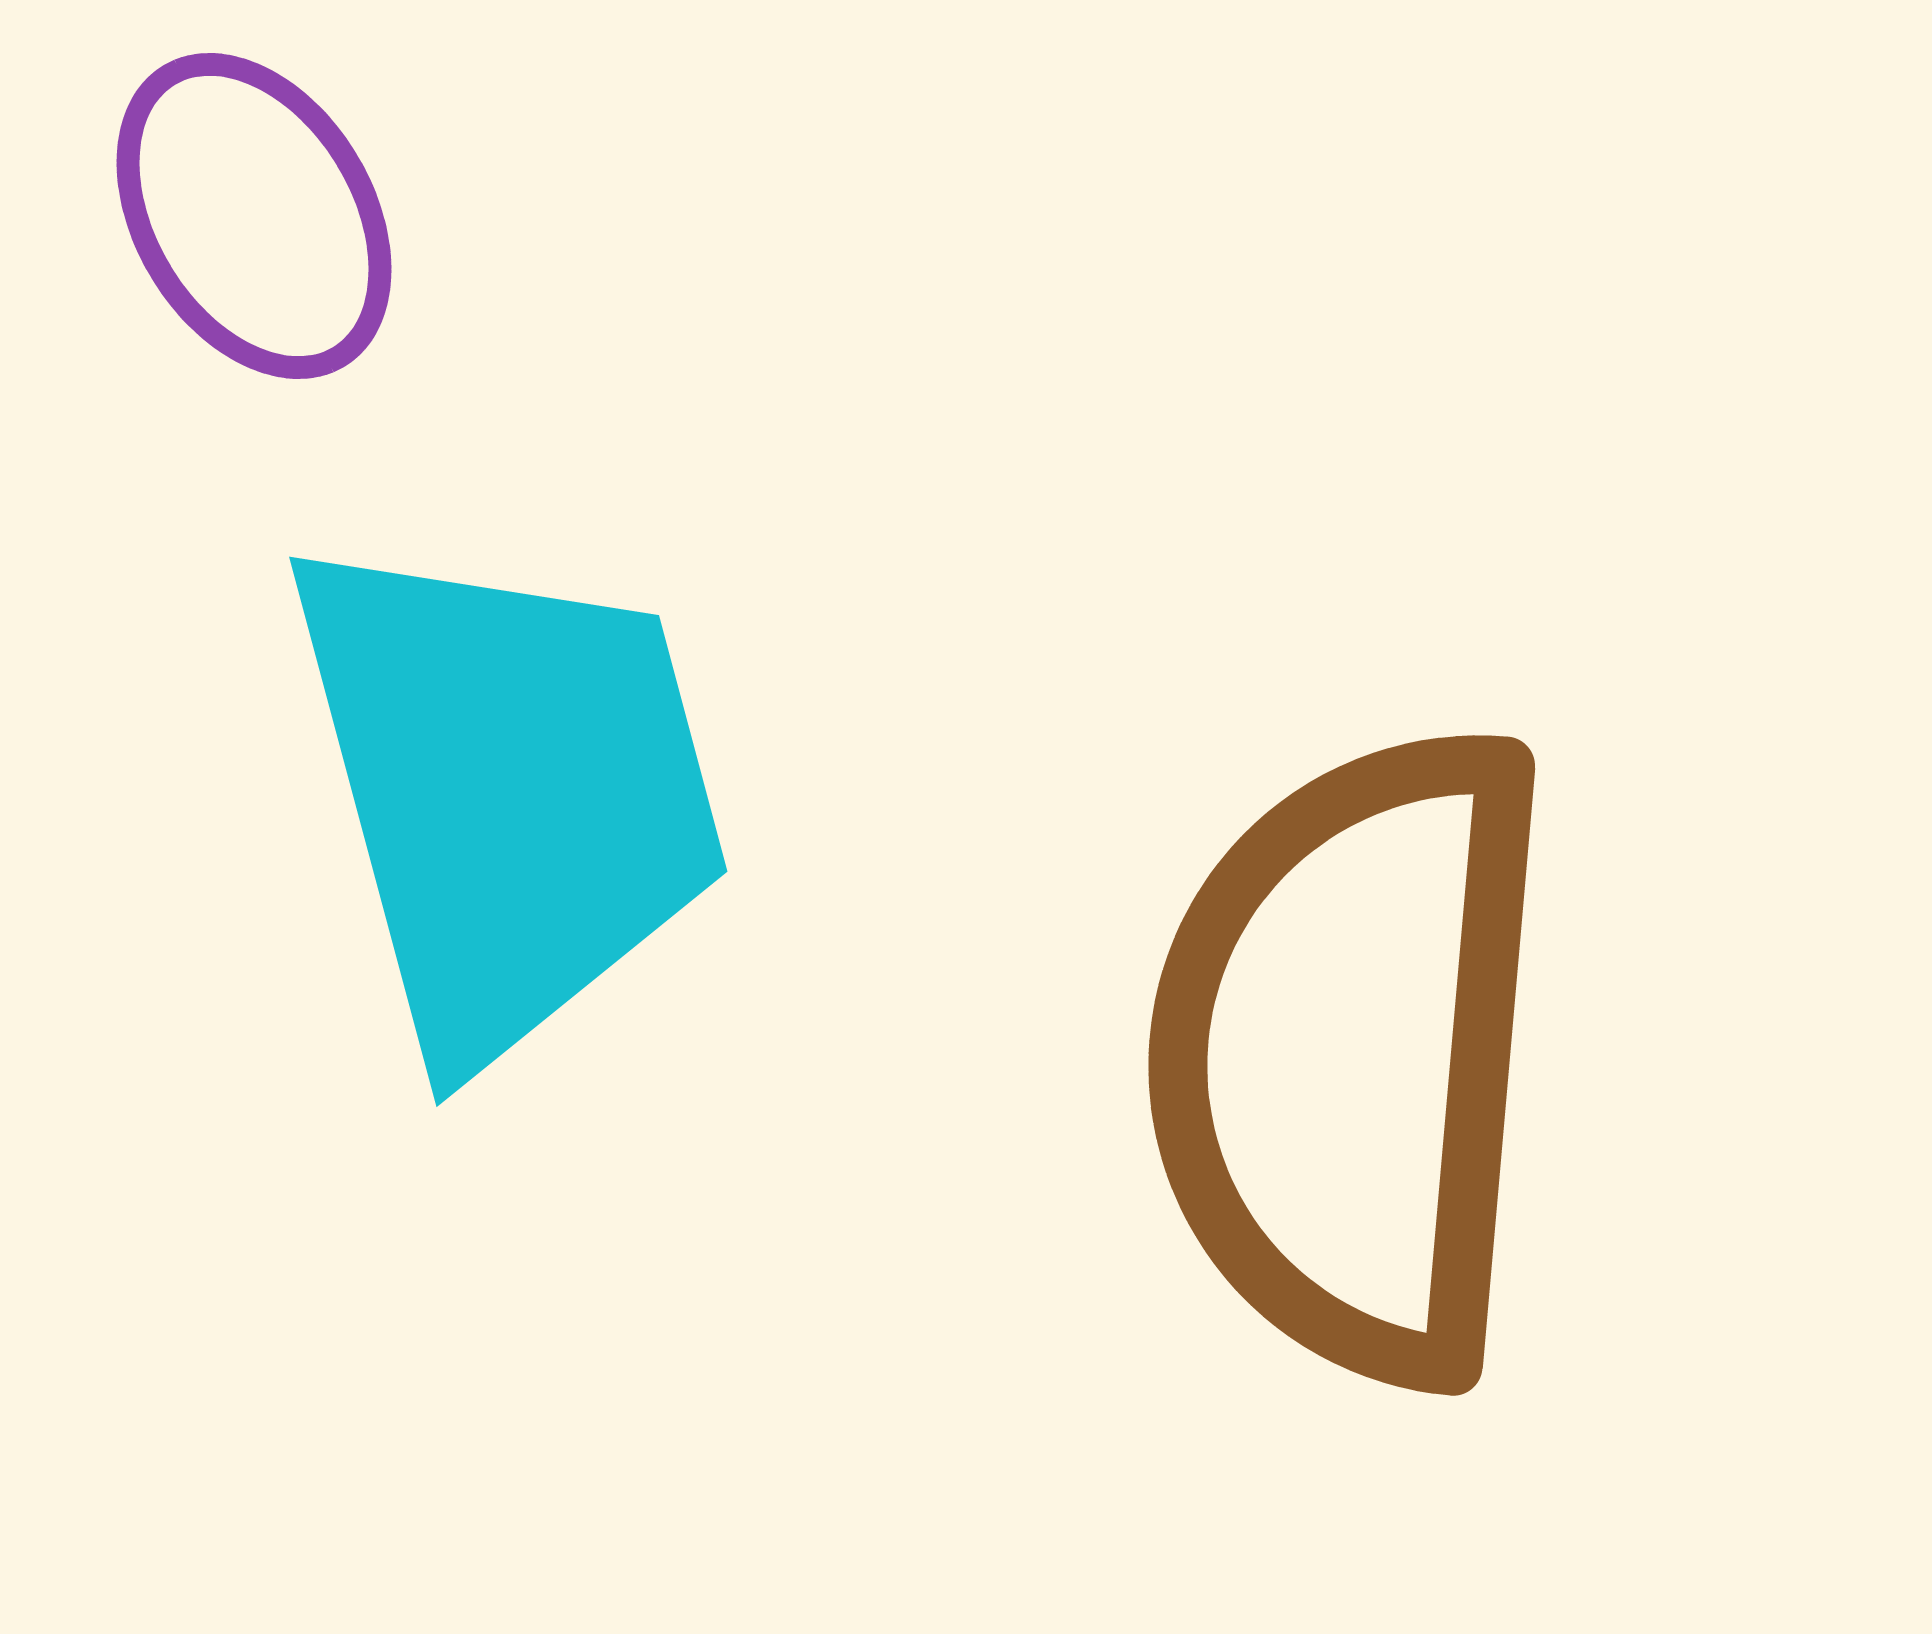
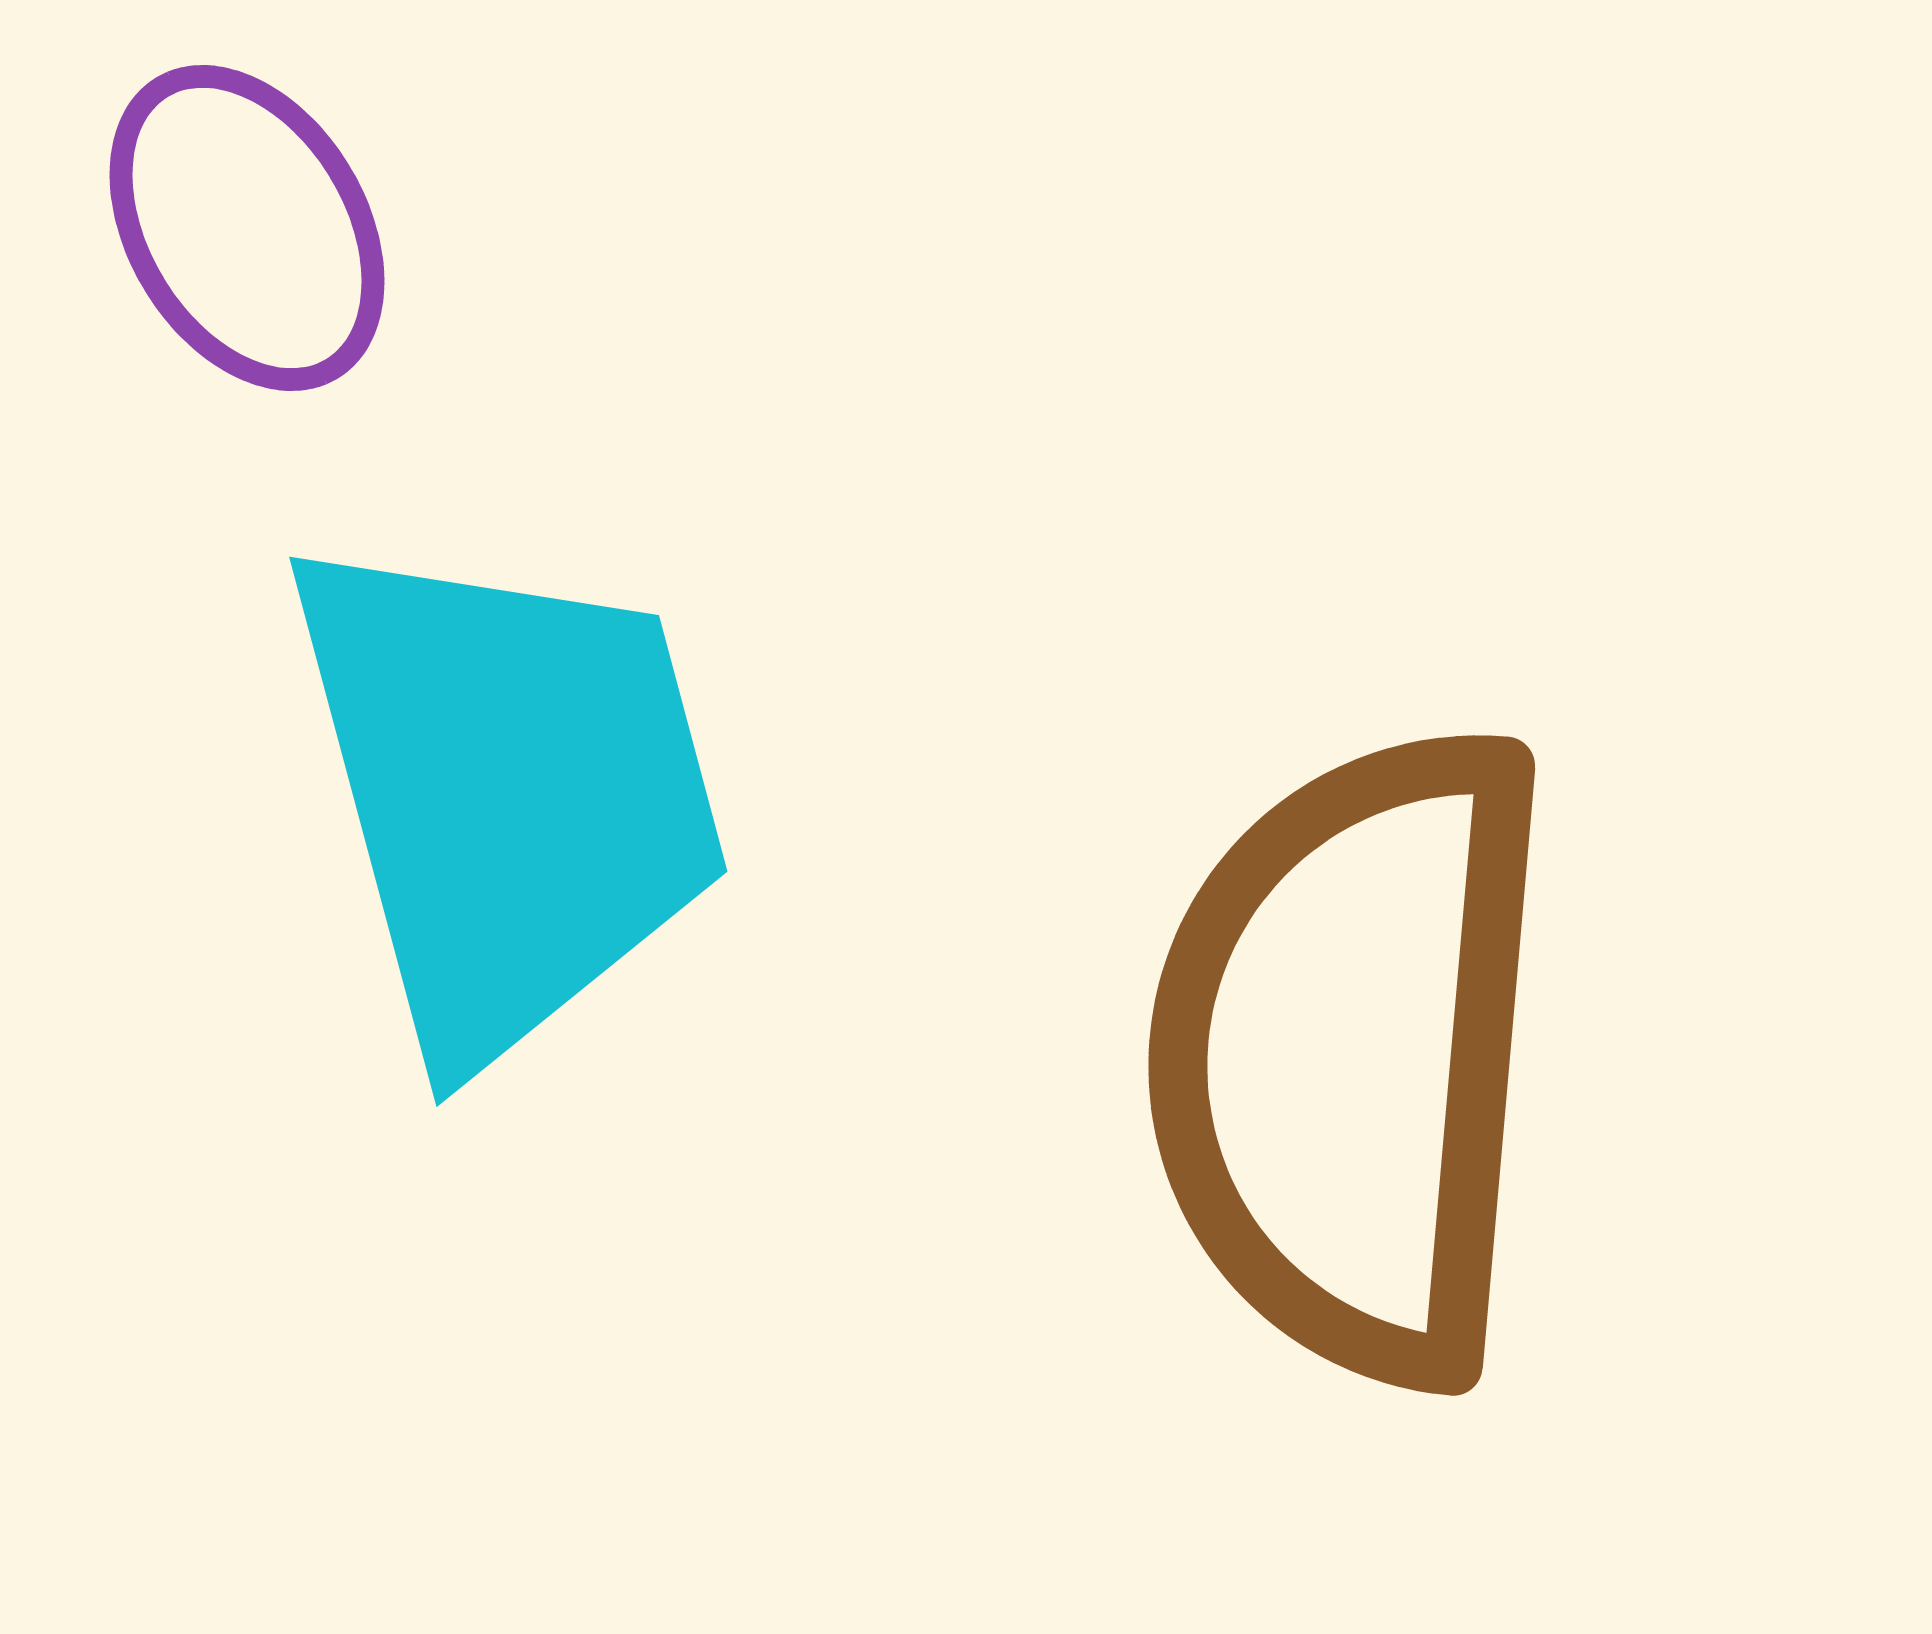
purple ellipse: moved 7 px left, 12 px down
